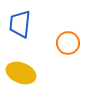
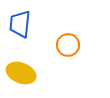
orange circle: moved 2 px down
